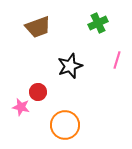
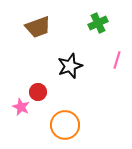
pink star: rotated 12 degrees clockwise
